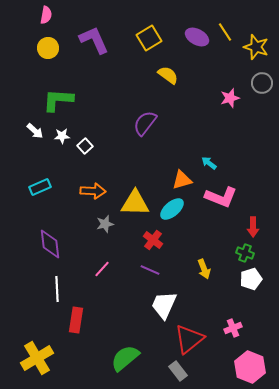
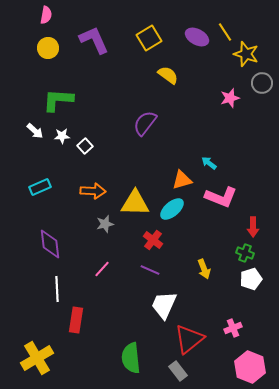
yellow star: moved 10 px left, 7 px down
green semicircle: moved 6 px right; rotated 56 degrees counterclockwise
